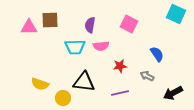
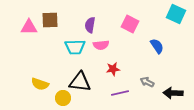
pink square: moved 1 px right
pink semicircle: moved 1 px up
blue semicircle: moved 8 px up
red star: moved 7 px left, 3 px down
gray arrow: moved 6 px down
black triangle: moved 4 px left
black arrow: rotated 30 degrees clockwise
